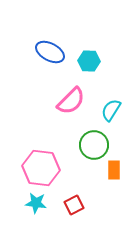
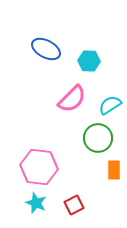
blue ellipse: moved 4 px left, 3 px up
pink semicircle: moved 1 px right, 2 px up
cyan semicircle: moved 1 px left, 5 px up; rotated 25 degrees clockwise
green circle: moved 4 px right, 7 px up
pink hexagon: moved 2 px left, 1 px up
cyan star: rotated 15 degrees clockwise
